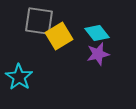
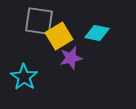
cyan diamond: rotated 40 degrees counterclockwise
purple star: moved 27 px left, 4 px down
cyan star: moved 5 px right
